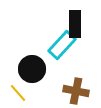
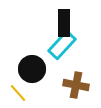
black rectangle: moved 11 px left, 1 px up
brown cross: moved 6 px up
